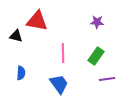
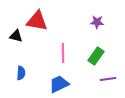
purple line: moved 1 px right
blue trapezoid: rotated 80 degrees counterclockwise
